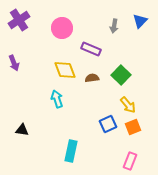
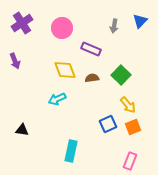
purple cross: moved 3 px right, 3 px down
purple arrow: moved 1 px right, 2 px up
cyan arrow: rotated 96 degrees counterclockwise
